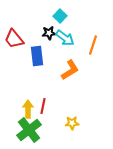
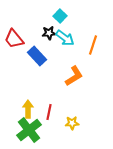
blue rectangle: rotated 36 degrees counterclockwise
orange L-shape: moved 4 px right, 6 px down
red line: moved 6 px right, 6 px down
